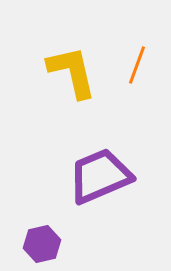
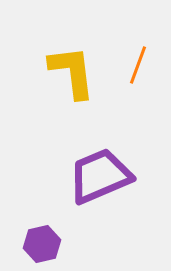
orange line: moved 1 px right
yellow L-shape: rotated 6 degrees clockwise
